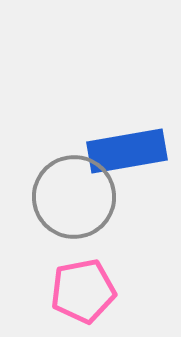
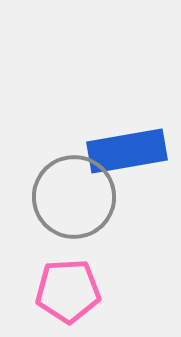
pink pentagon: moved 15 px left; rotated 8 degrees clockwise
